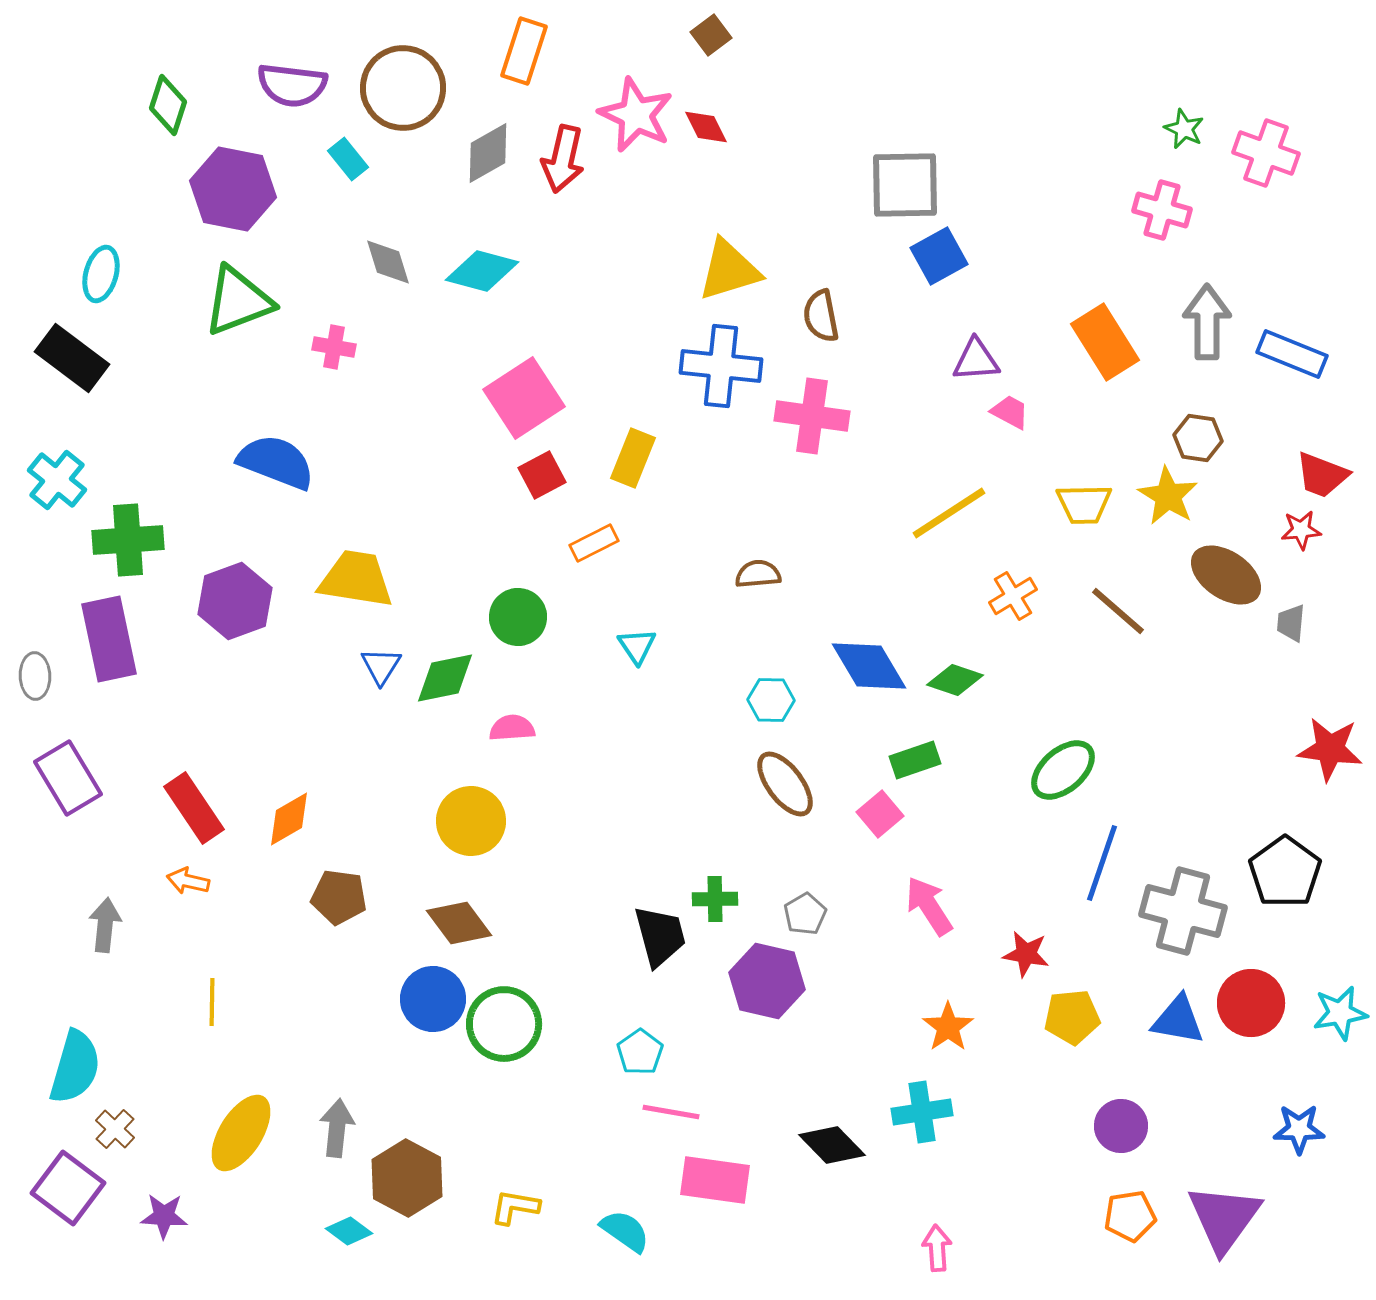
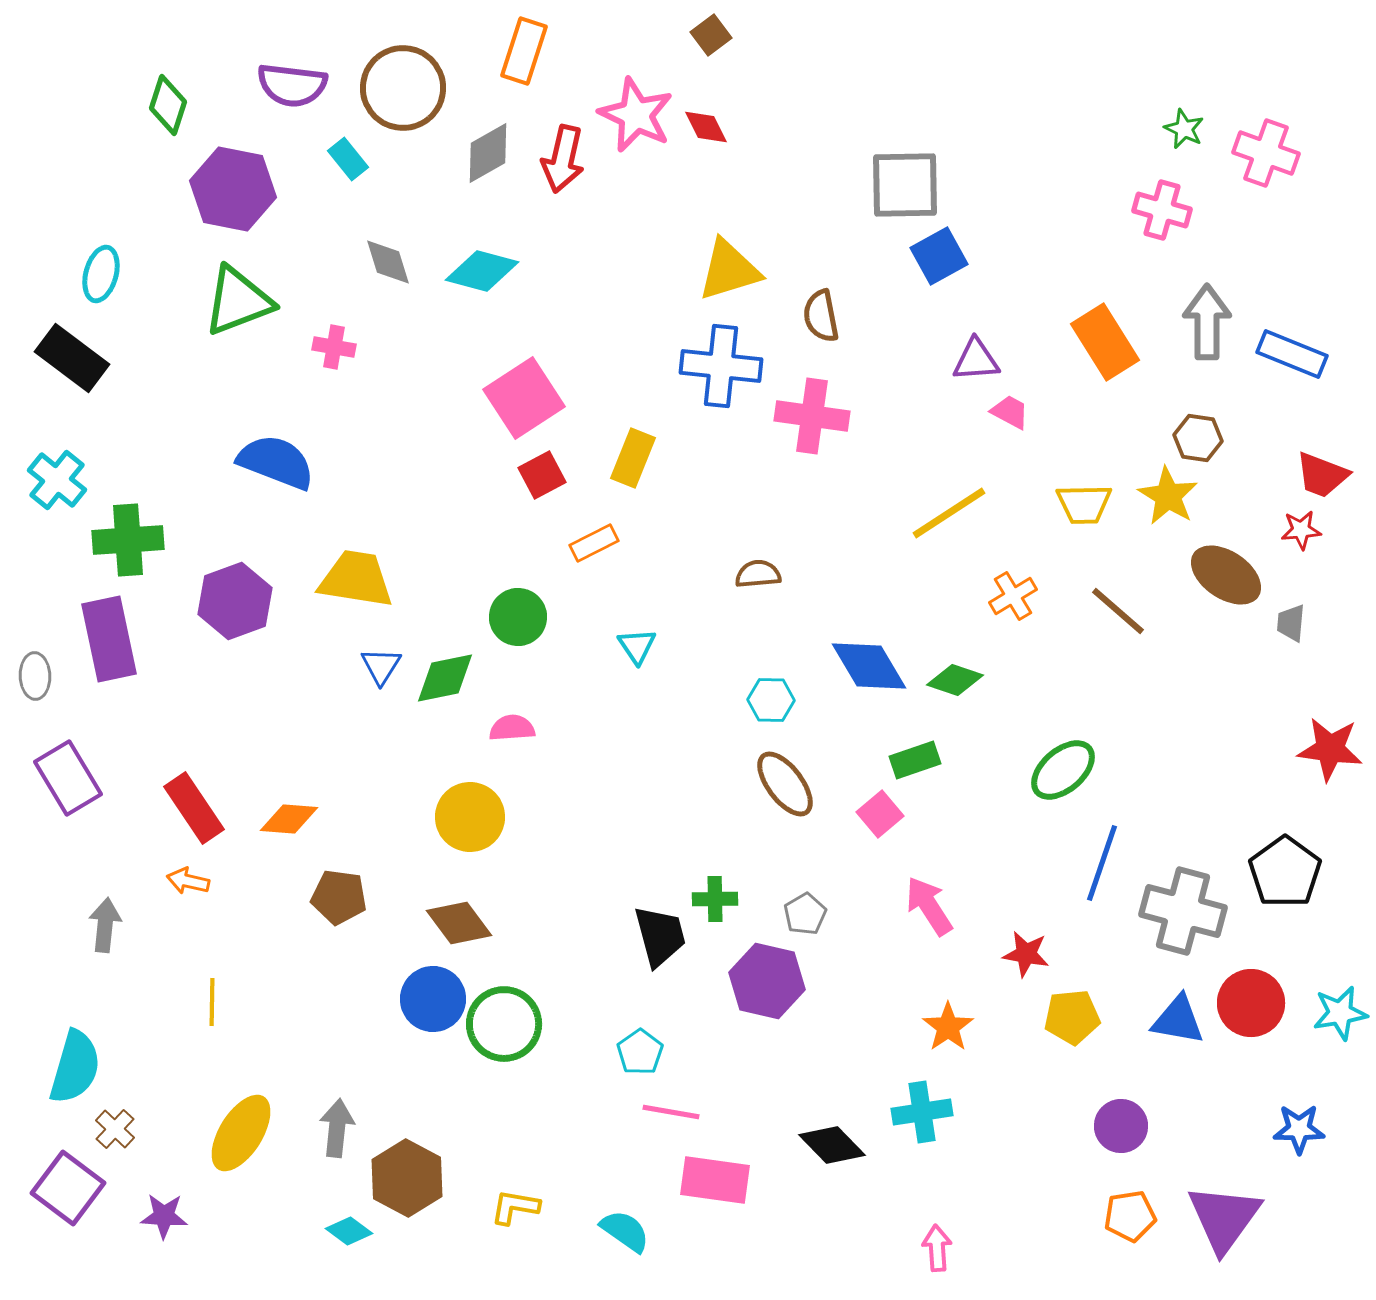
orange diamond at (289, 819): rotated 34 degrees clockwise
yellow circle at (471, 821): moved 1 px left, 4 px up
